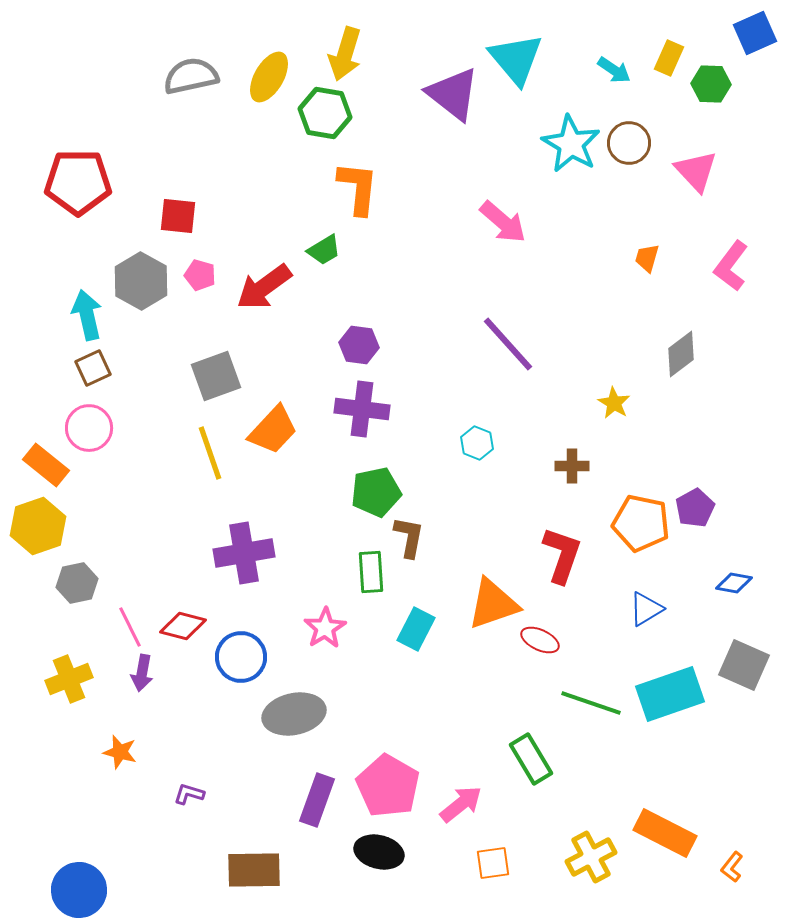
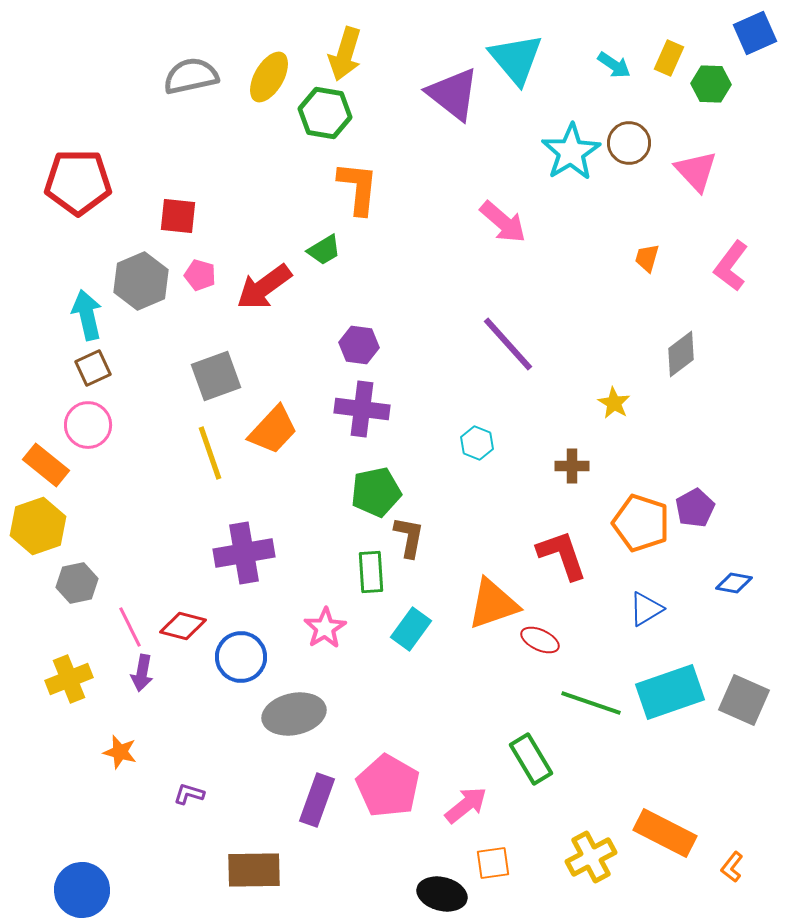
cyan arrow at (614, 70): moved 5 px up
cyan star at (571, 144): moved 8 px down; rotated 10 degrees clockwise
gray hexagon at (141, 281): rotated 8 degrees clockwise
pink circle at (89, 428): moved 1 px left, 3 px up
orange pentagon at (641, 523): rotated 6 degrees clockwise
red L-shape at (562, 555): rotated 38 degrees counterclockwise
cyan rectangle at (416, 629): moved 5 px left; rotated 9 degrees clockwise
gray square at (744, 665): moved 35 px down
cyan rectangle at (670, 694): moved 2 px up
pink arrow at (461, 804): moved 5 px right, 1 px down
black ellipse at (379, 852): moved 63 px right, 42 px down
blue circle at (79, 890): moved 3 px right
